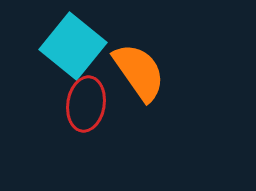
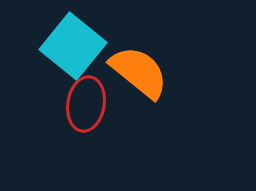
orange semicircle: rotated 16 degrees counterclockwise
